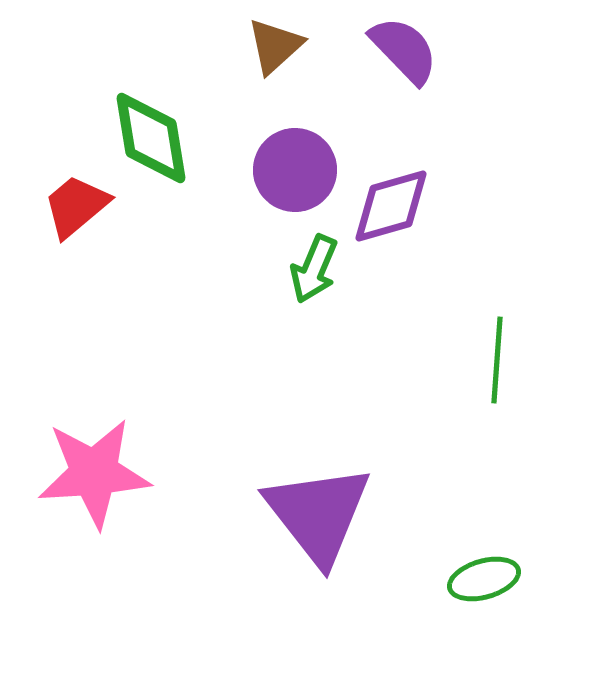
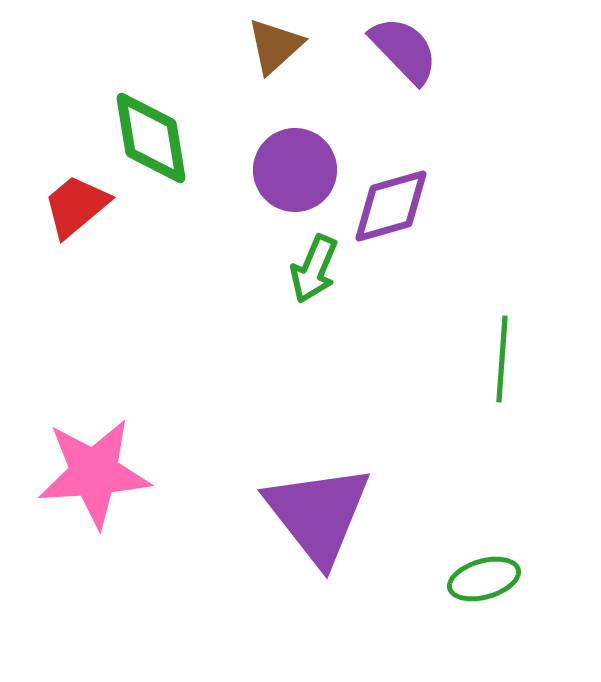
green line: moved 5 px right, 1 px up
